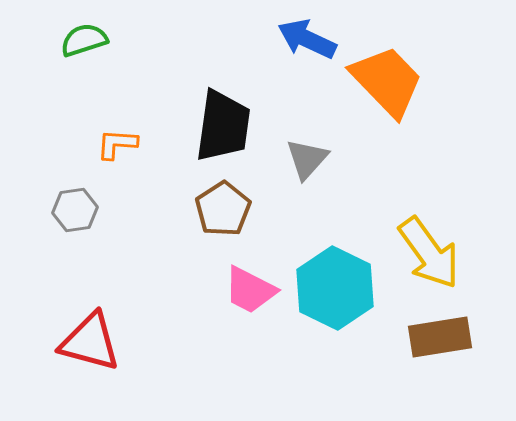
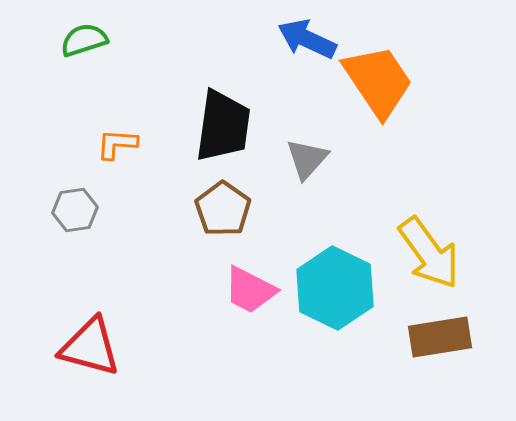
orange trapezoid: moved 9 px left; rotated 10 degrees clockwise
brown pentagon: rotated 4 degrees counterclockwise
red triangle: moved 5 px down
